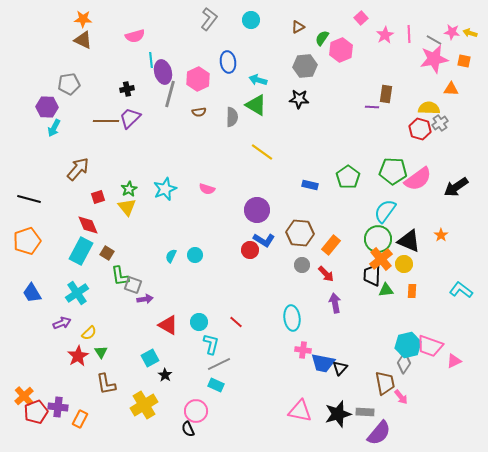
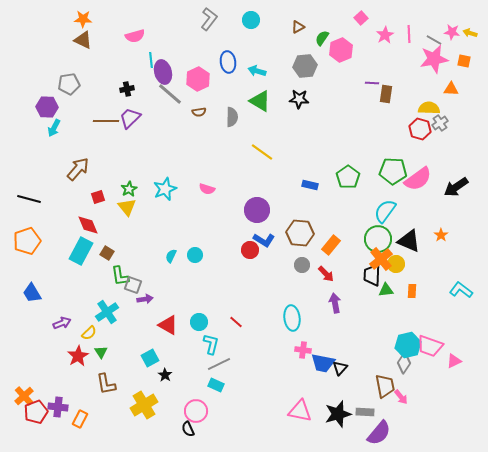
cyan arrow at (258, 80): moved 1 px left, 9 px up
gray line at (170, 94): rotated 64 degrees counterclockwise
green triangle at (256, 105): moved 4 px right, 4 px up
purple line at (372, 107): moved 24 px up
yellow circle at (404, 264): moved 8 px left
cyan cross at (77, 293): moved 30 px right, 19 px down
brown trapezoid at (385, 383): moved 3 px down
